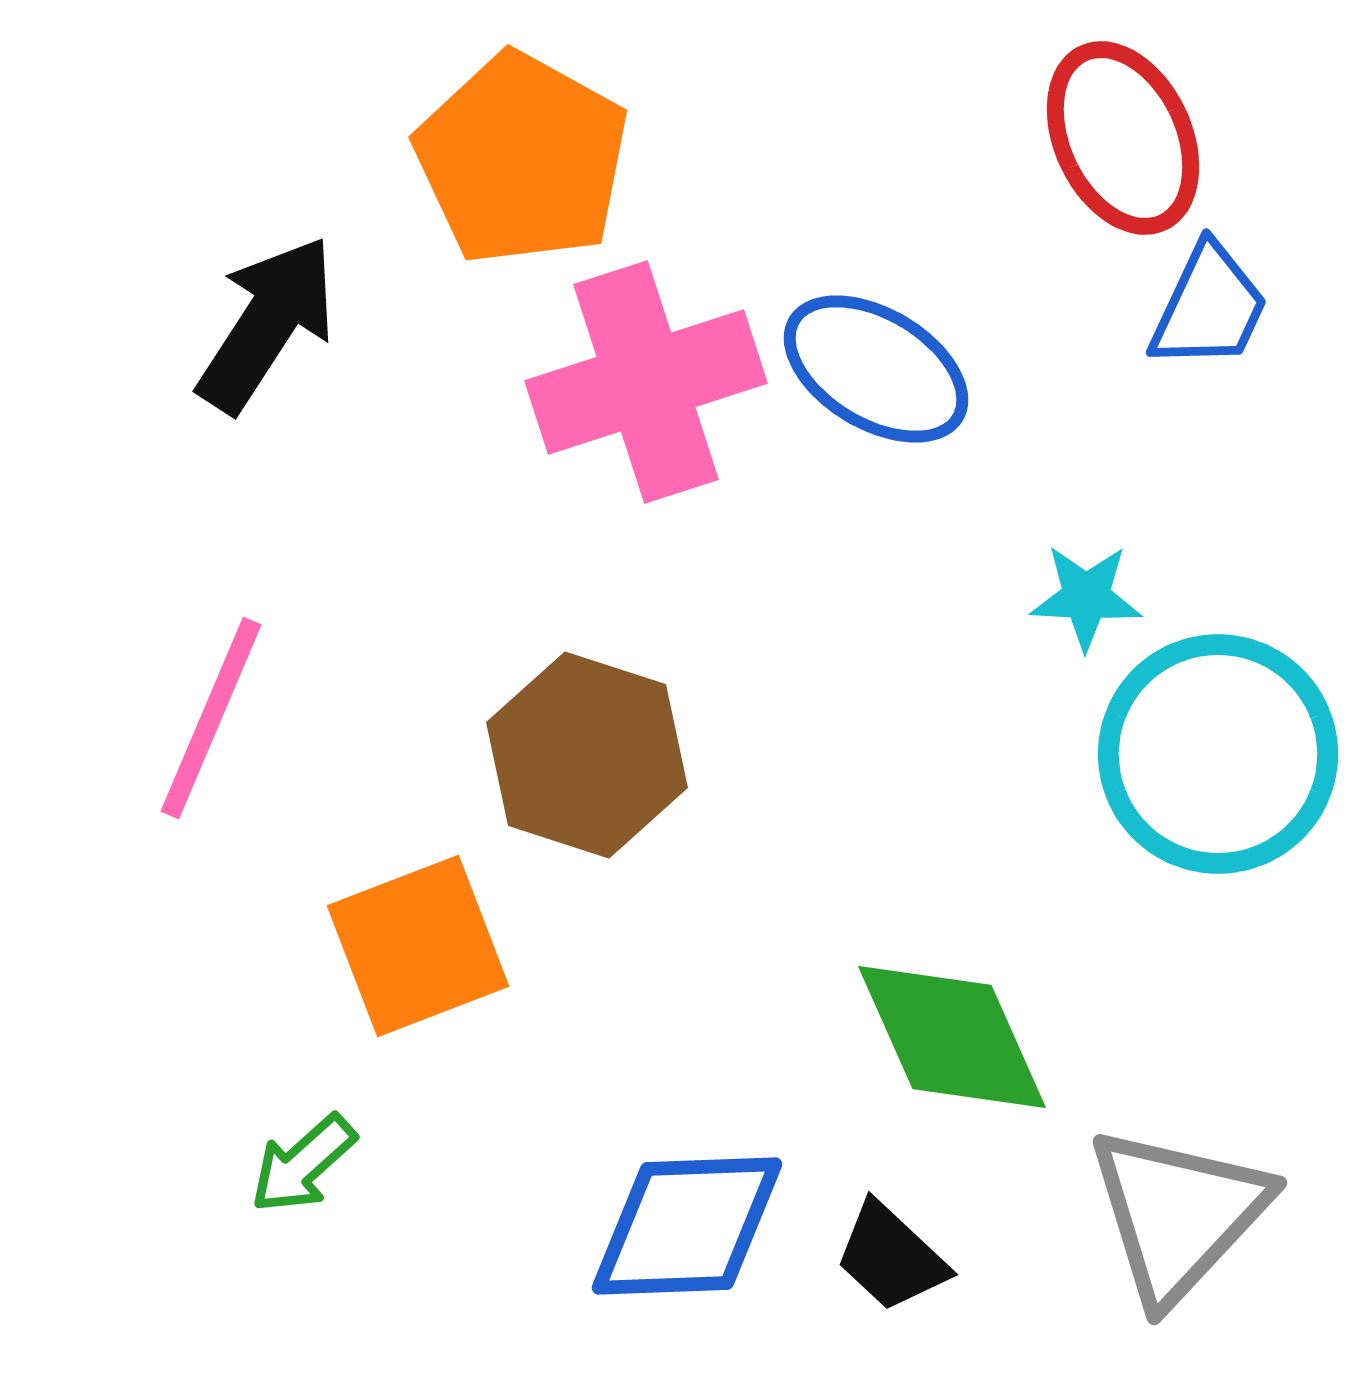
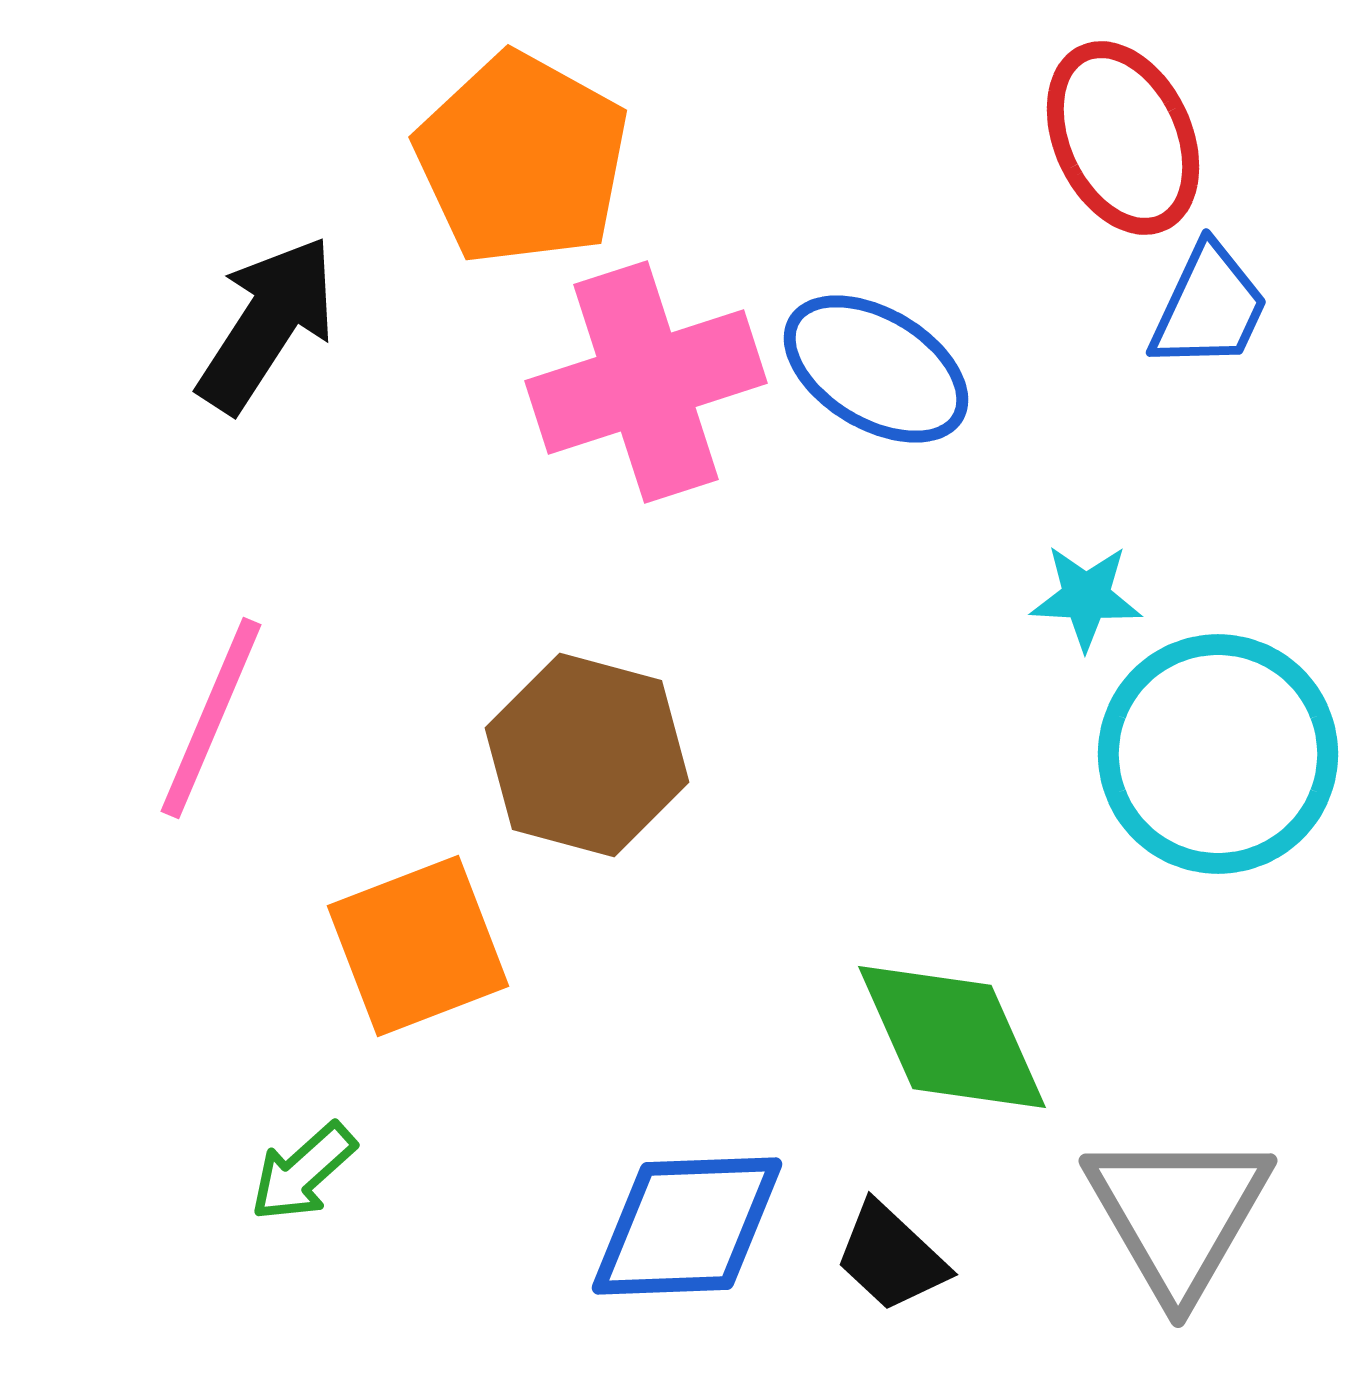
brown hexagon: rotated 3 degrees counterclockwise
green arrow: moved 8 px down
gray triangle: rotated 13 degrees counterclockwise
